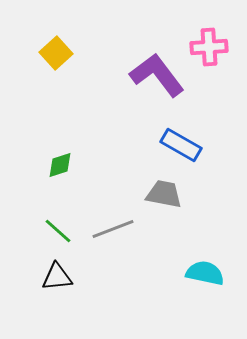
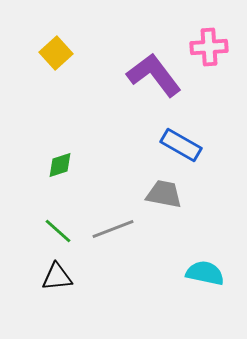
purple L-shape: moved 3 px left
